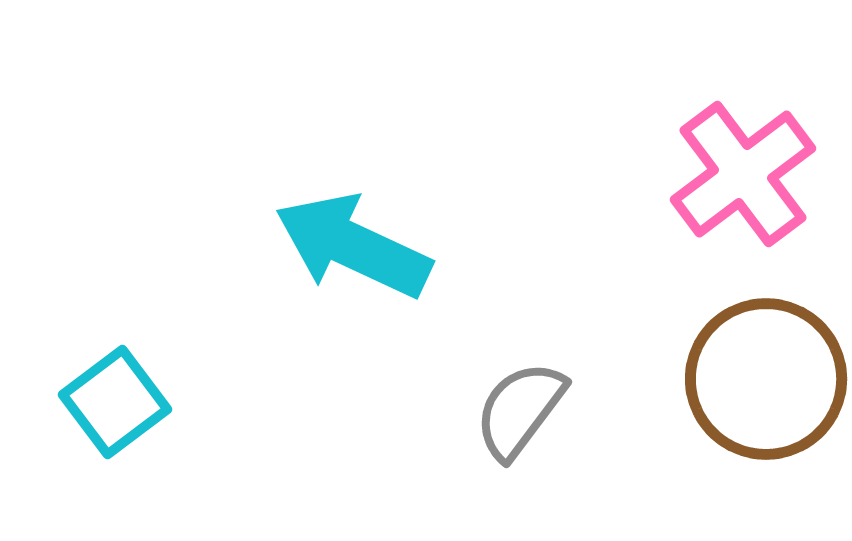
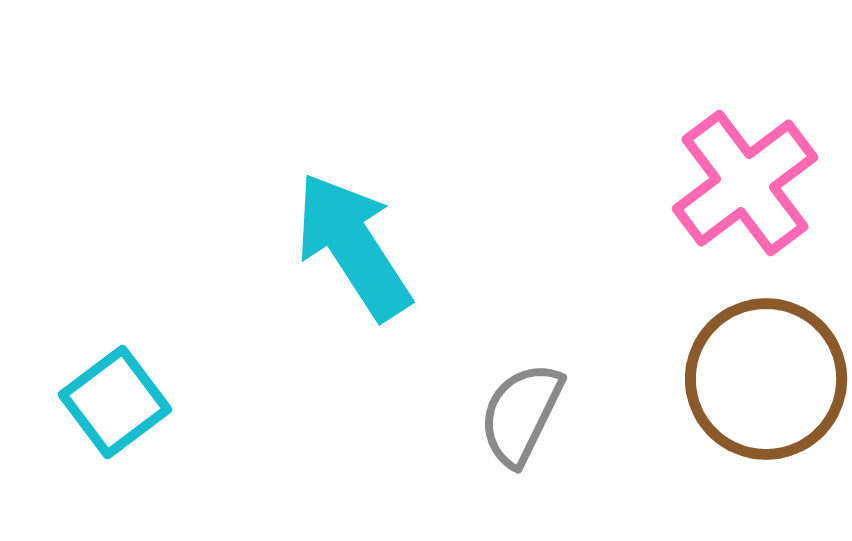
pink cross: moved 2 px right, 9 px down
cyan arrow: rotated 32 degrees clockwise
gray semicircle: moved 1 px right, 4 px down; rotated 11 degrees counterclockwise
